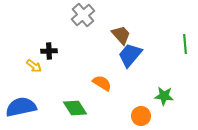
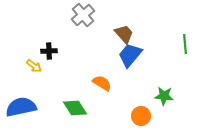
brown trapezoid: moved 3 px right, 1 px up
